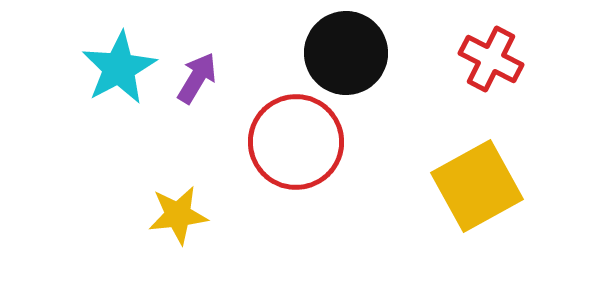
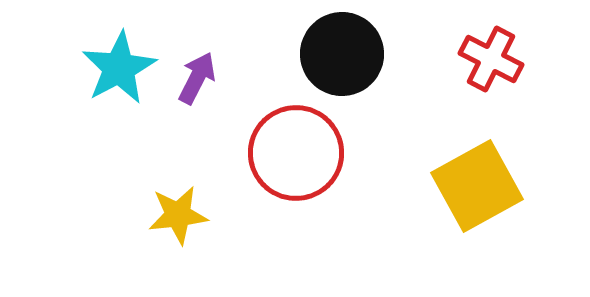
black circle: moved 4 px left, 1 px down
purple arrow: rotated 4 degrees counterclockwise
red circle: moved 11 px down
